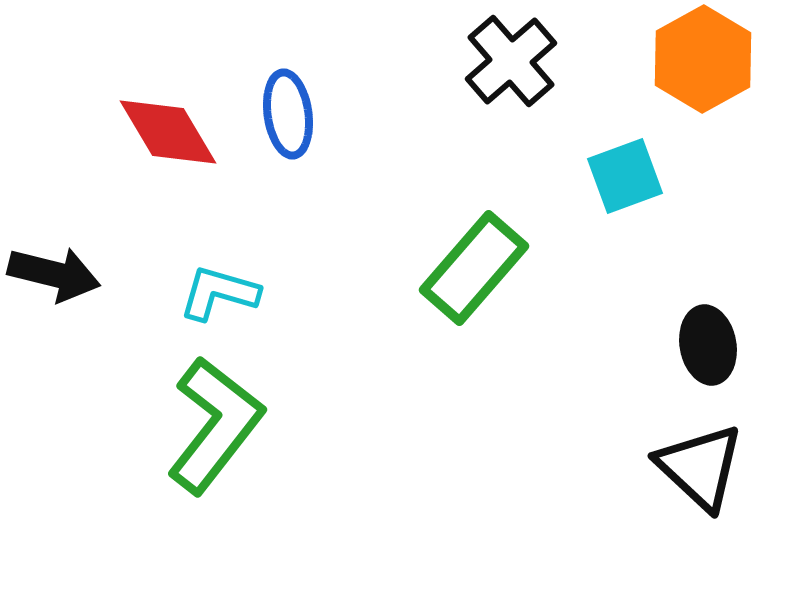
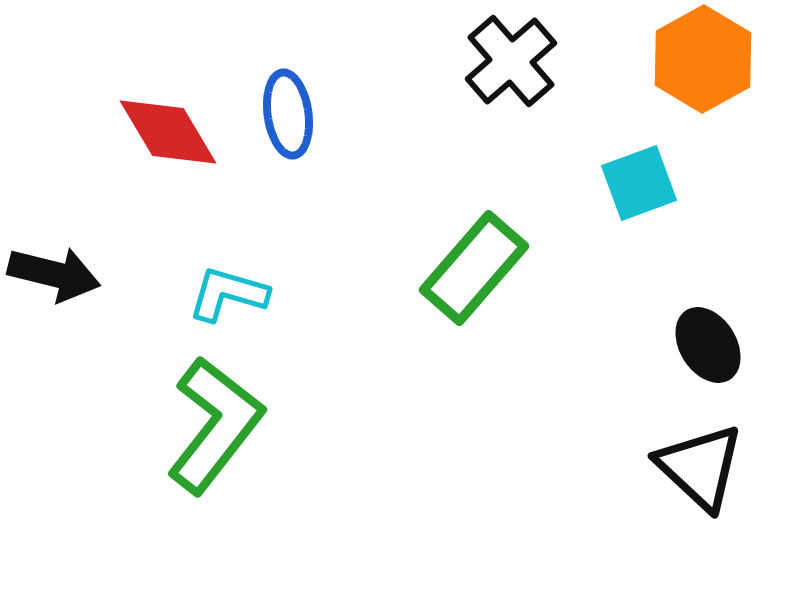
cyan square: moved 14 px right, 7 px down
cyan L-shape: moved 9 px right, 1 px down
black ellipse: rotated 22 degrees counterclockwise
